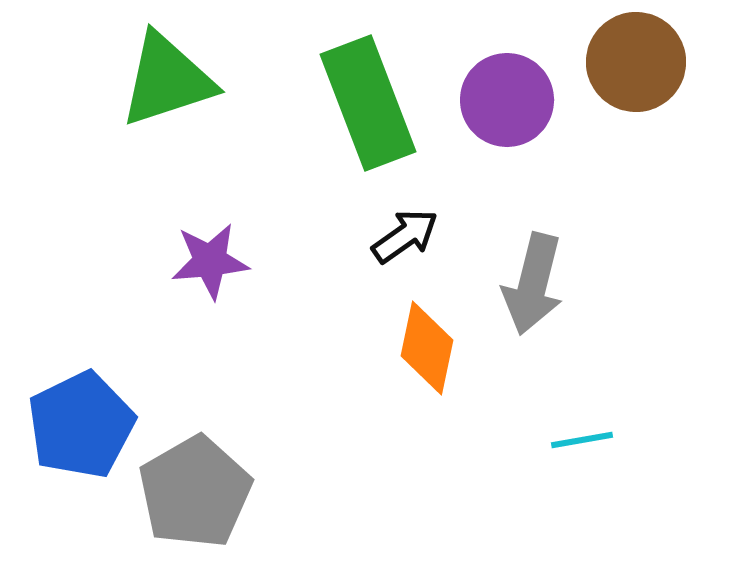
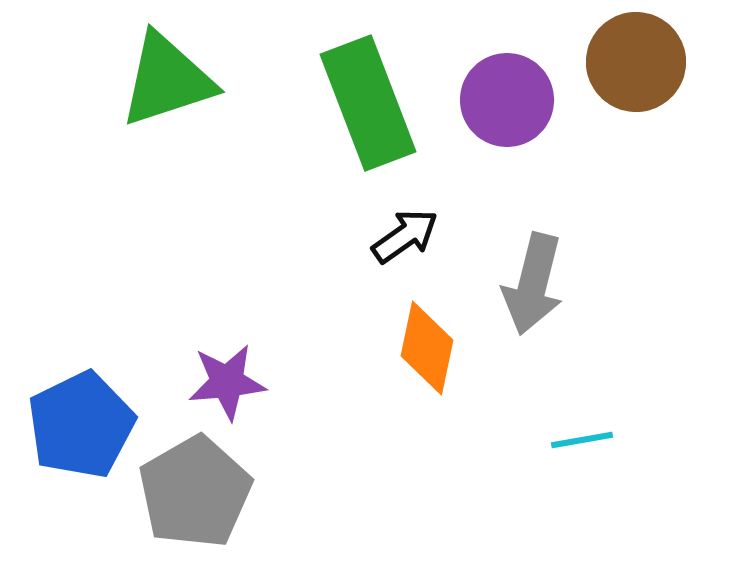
purple star: moved 17 px right, 121 px down
